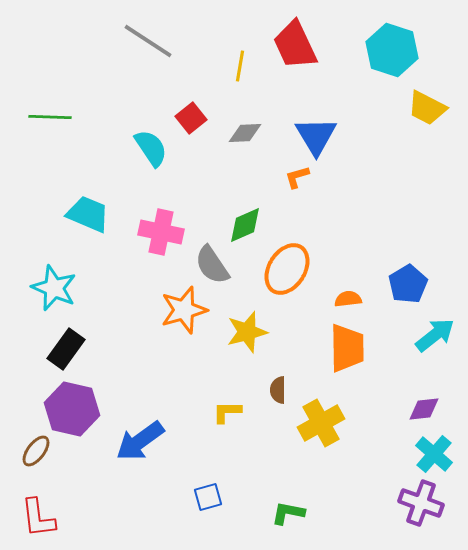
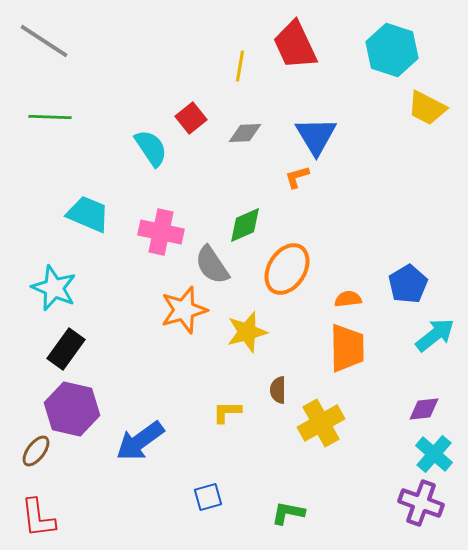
gray line: moved 104 px left
